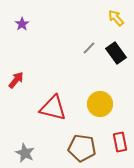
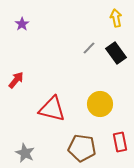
yellow arrow: rotated 30 degrees clockwise
red triangle: moved 1 px left, 1 px down
